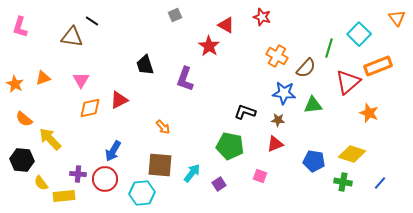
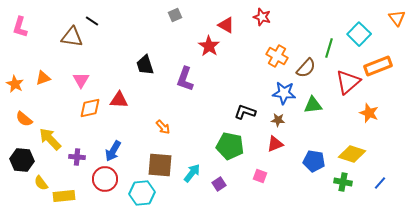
red triangle at (119, 100): rotated 30 degrees clockwise
purple cross at (78, 174): moved 1 px left, 17 px up
